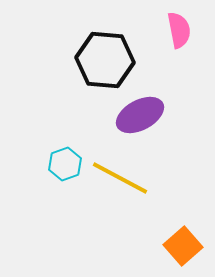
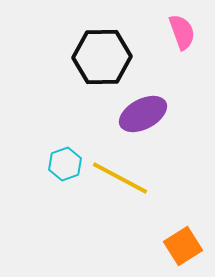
pink semicircle: moved 3 px right, 2 px down; rotated 9 degrees counterclockwise
black hexagon: moved 3 px left, 3 px up; rotated 6 degrees counterclockwise
purple ellipse: moved 3 px right, 1 px up
orange square: rotated 9 degrees clockwise
